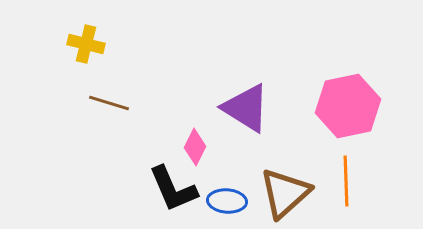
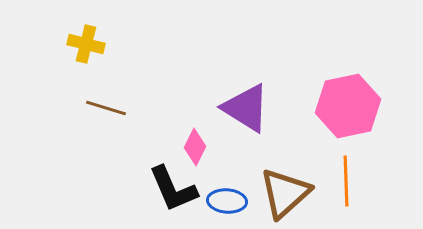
brown line: moved 3 px left, 5 px down
